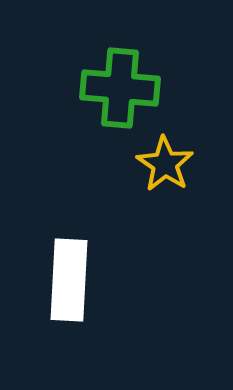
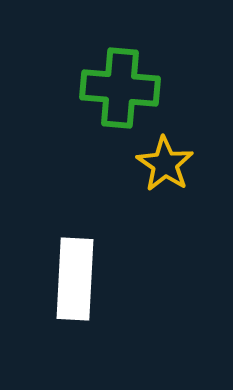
white rectangle: moved 6 px right, 1 px up
